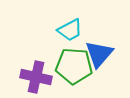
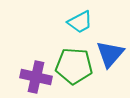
cyan trapezoid: moved 10 px right, 8 px up
blue triangle: moved 11 px right
